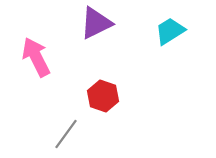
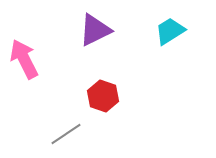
purple triangle: moved 1 px left, 7 px down
pink arrow: moved 12 px left, 2 px down
gray line: rotated 20 degrees clockwise
